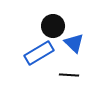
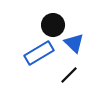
black circle: moved 1 px up
black line: rotated 48 degrees counterclockwise
